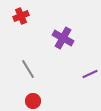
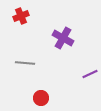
gray line: moved 3 px left, 6 px up; rotated 54 degrees counterclockwise
red circle: moved 8 px right, 3 px up
